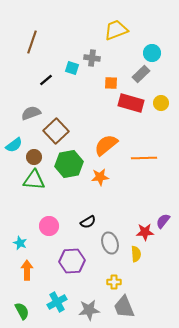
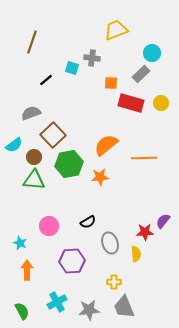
brown square: moved 3 px left, 4 px down
